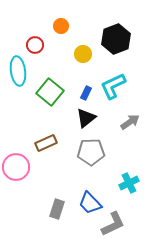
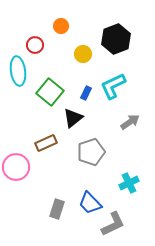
black triangle: moved 13 px left
gray pentagon: rotated 16 degrees counterclockwise
